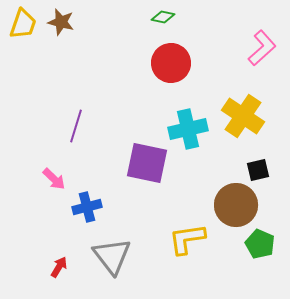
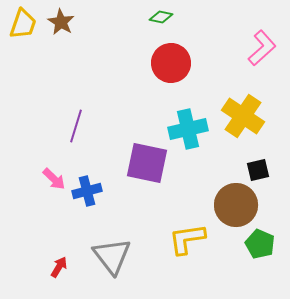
green diamond: moved 2 px left
brown star: rotated 16 degrees clockwise
blue cross: moved 16 px up
